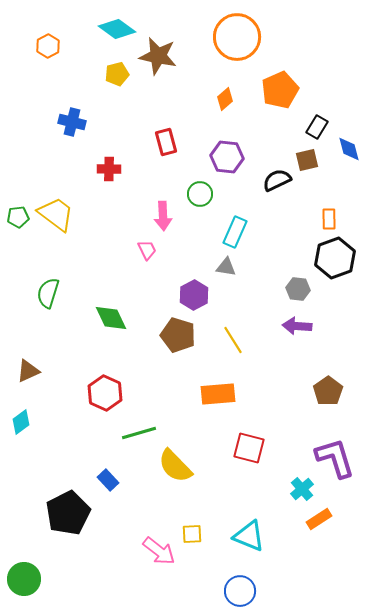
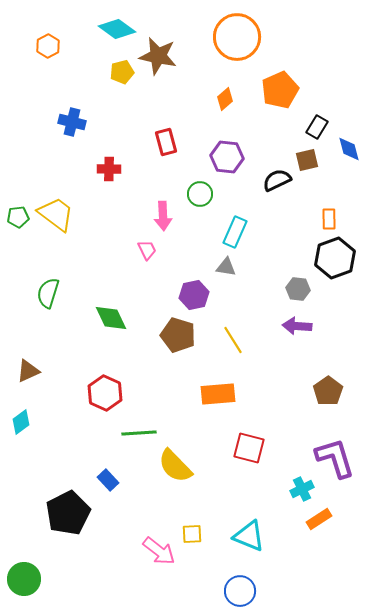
yellow pentagon at (117, 74): moved 5 px right, 2 px up
purple hexagon at (194, 295): rotated 16 degrees clockwise
green line at (139, 433): rotated 12 degrees clockwise
cyan cross at (302, 489): rotated 15 degrees clockwise
